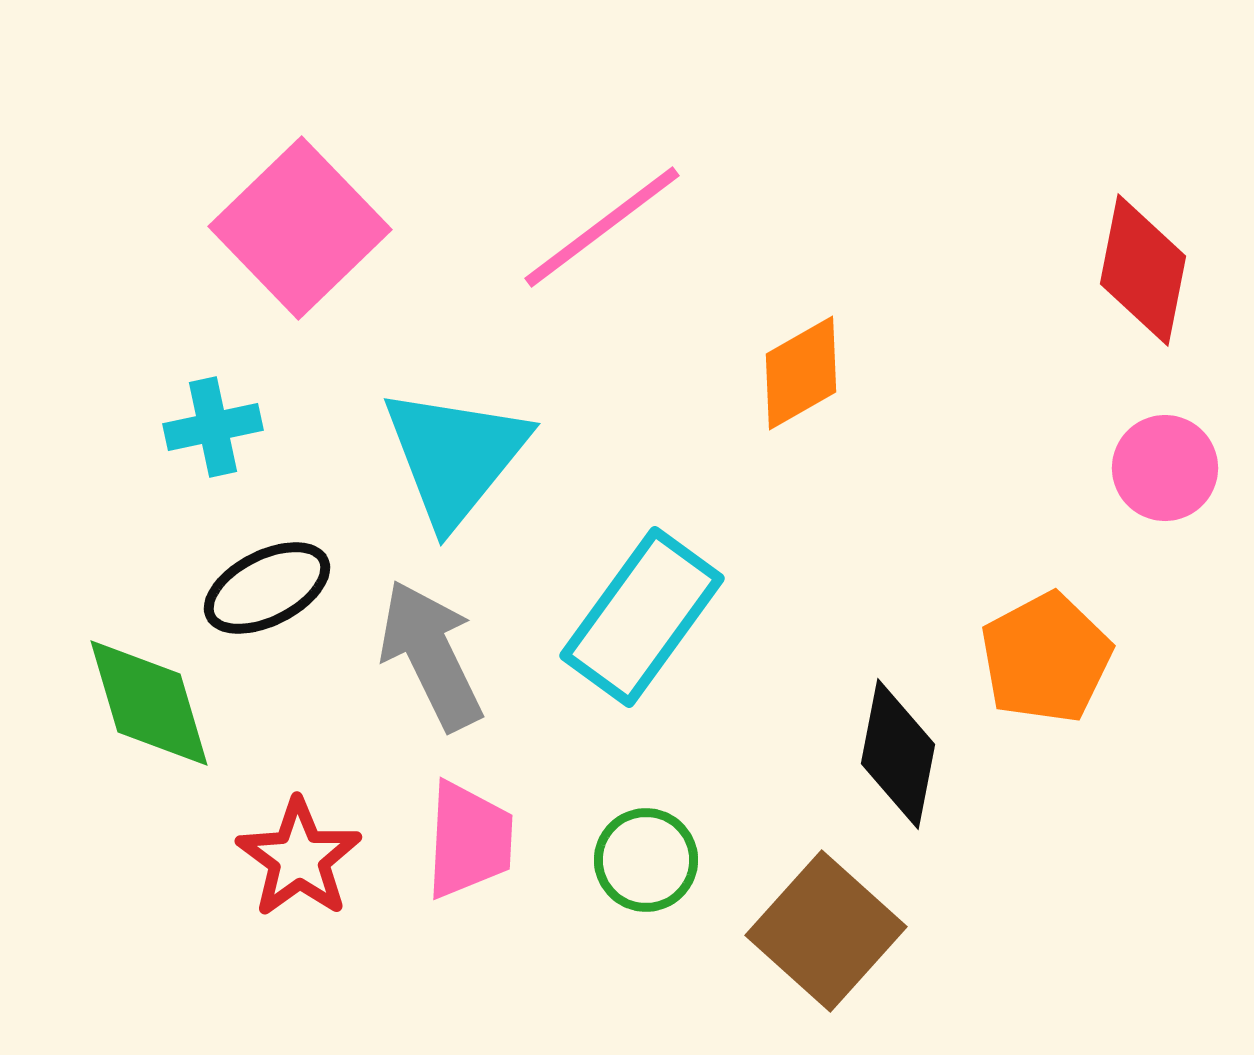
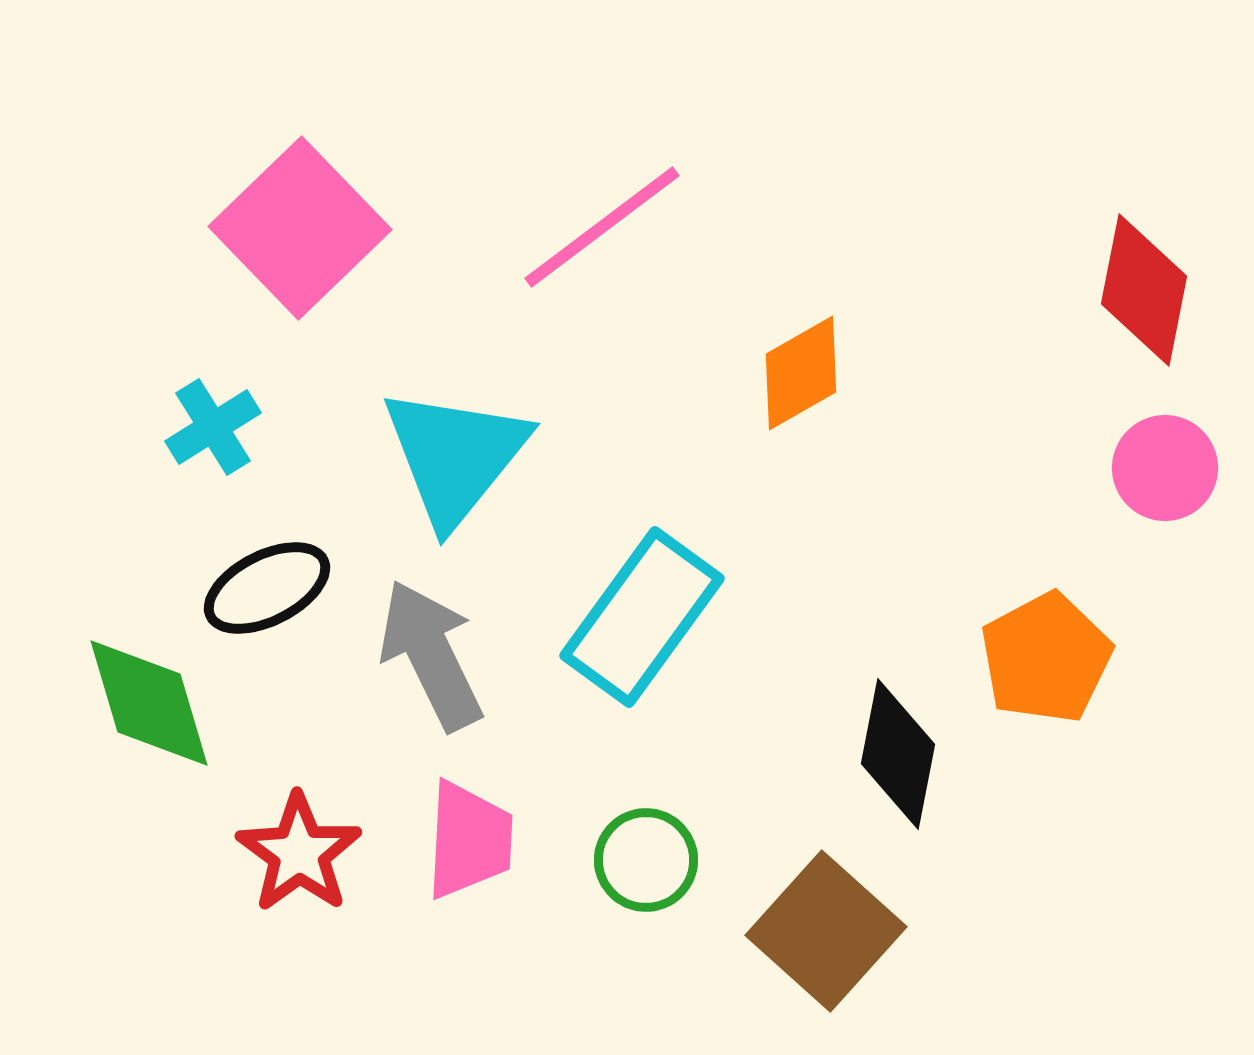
red diamond: moved 1 px right, 20 px down
cyan cross: rotated 20 degrees counterclockwise
red star: moved 5 px up
